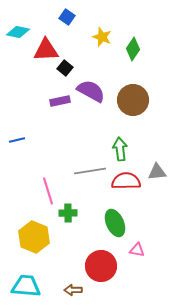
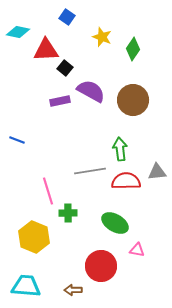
blue line: rotated 35 degrees clockwise
green ellipse: rotated 36 degrees counterclockwise
